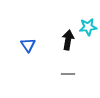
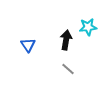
black arrow: moved 2 px left
gray line: moved 5 px up; rotated 40 degrees clockwise
